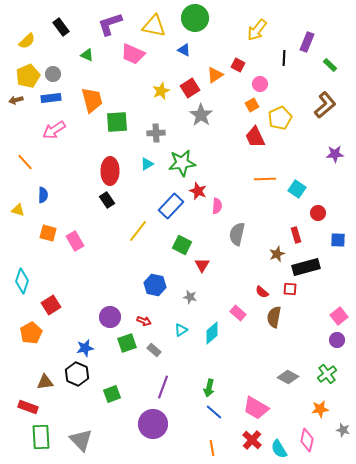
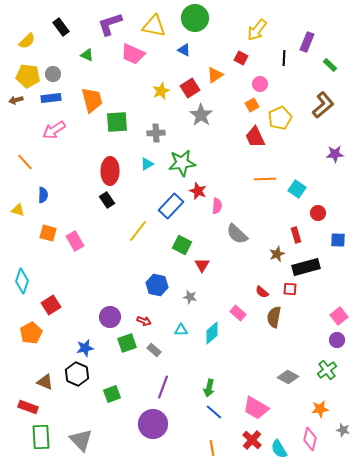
red square at (238, 65): moved 3 px right, 7 px up
yellow pentagon at (28, 76): rotated 30 degrees clockwise
brown L-shape at (325, 105): moved 2 px left
gray semicircle at (237, 234): rotated 60 degrees counterclockwise
blue hexagon at (155, 285): moved 2 px right
cyan triangle at (181, 330): rotated 32 degrees clockwise
green cross at (327, 374): moved 4 px up
brown triangle at (45, 382): rotated 30 degrees clockwise
pink diamond at (307, 440): moved 3 px right, 1 px up
